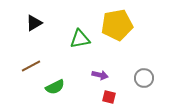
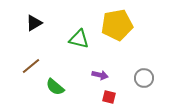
green triangle: moved 1 px left; rotated 25 degrees clockwise
brown line: rotated 12 degrees counterclockwise
green semicircle: rotated 66 degrees clockwise
